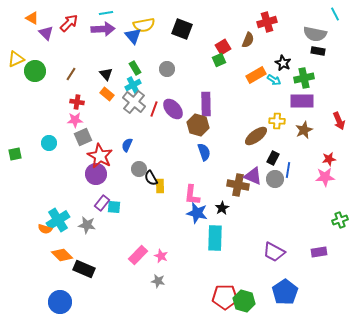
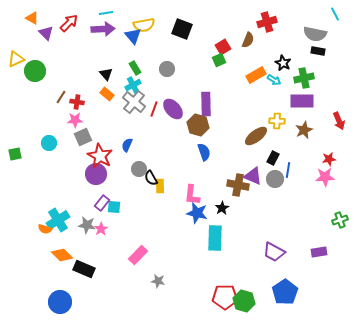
brown line at (71, 74): moved 10 px left, 23 px down
pink star at (161, 256): moved 60 px left, 27 px up; rotated 16 degrees clockwise
